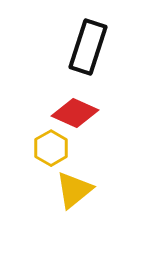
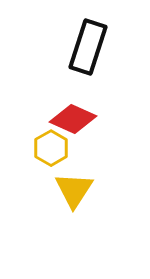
red diamond: moved 2 px left, 6 px down
yellow triangle: rotated 18 degrees counterclockwise
